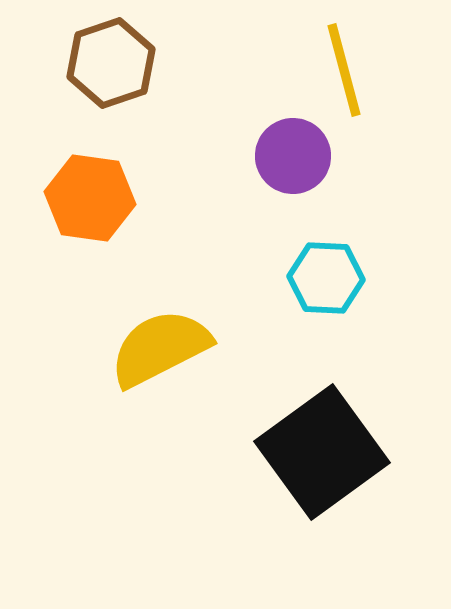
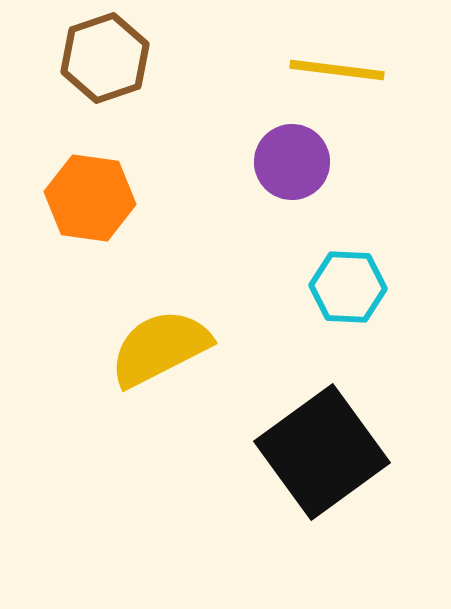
brown hexagon: moved 6 px left, 5 px up
yellow line: moved 7 px left; rotated 68 degrees counterclockwise
purple circle: moved 1 px left, 6 px down
cyan hexagon: moved 22 px right, 9 px down
